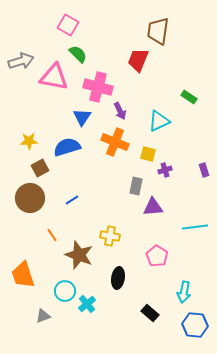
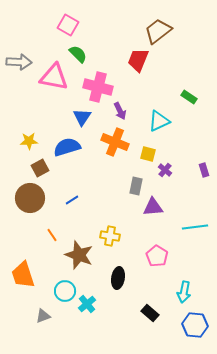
brown trapezoid: rotated 44 degrees clockwise
gray arrow: moved 2 px left, 1 px down; rotated 20 degrees clockwise
purple cross: rotated 32 degrees counterclockwise
